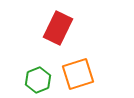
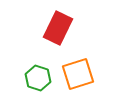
green hexagon: moved 2 px up; rotated 20 degrees counterclockwise
